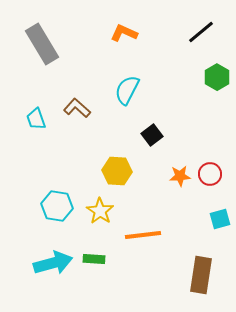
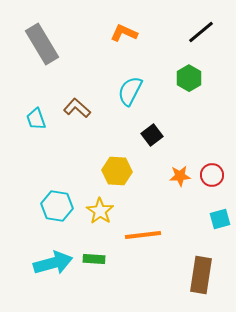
green hexagon: moved 28 px left, 1 px down
cyan semicircle: moved 3 px right, 1 px down
red circle: moved 2 px right, 1 px down
